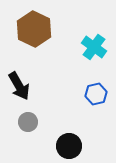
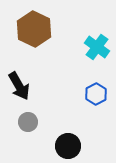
cyan cross: moved 3 px right
blue hexagon: rotated 15 degrees counterclockwise
black circle: moved 1 px left
